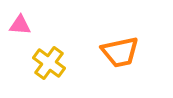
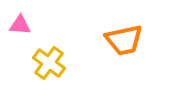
orange trapezoid: moved 4 px right, 12 px up
